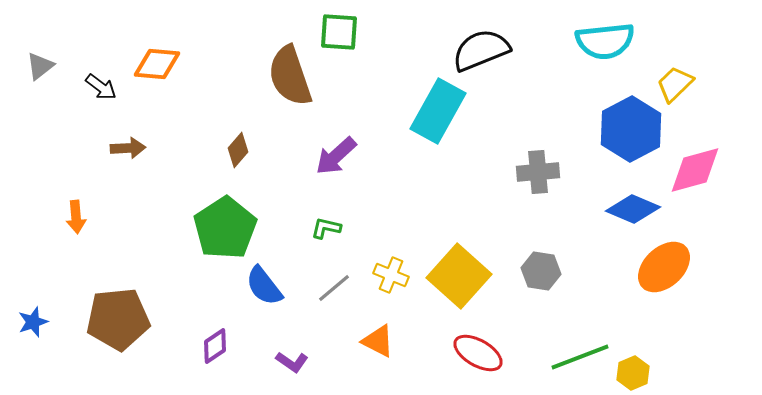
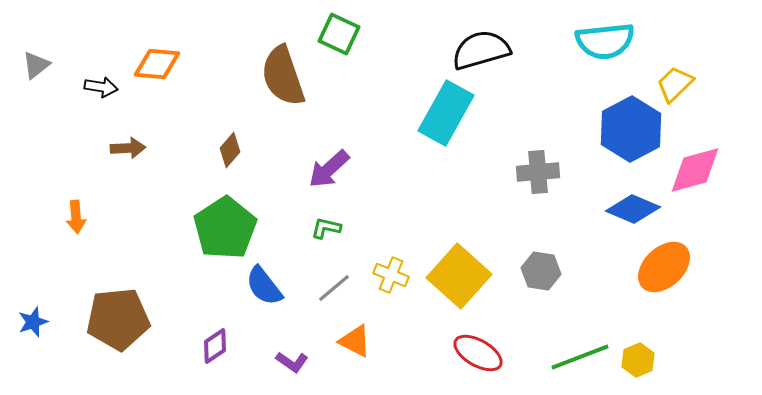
green square: moved 2 px down; rotated 21 degrees clockwise
black semicircle: rotated 6 degrees clockwise
gray triangle: moved 4 px left, 1 px up
brown semicircle: moved 7 px left
black arrow: rotated 28 degrees counterclockwise
cyan rectangle: moved 8 px right, 2 px down
brown diamond: moved 8 px left
purple arrow: moved 7 px left, 13 px down
orange triangle: moved 23 px left
yellow hexagon: moved 5 px right, 13 px up
